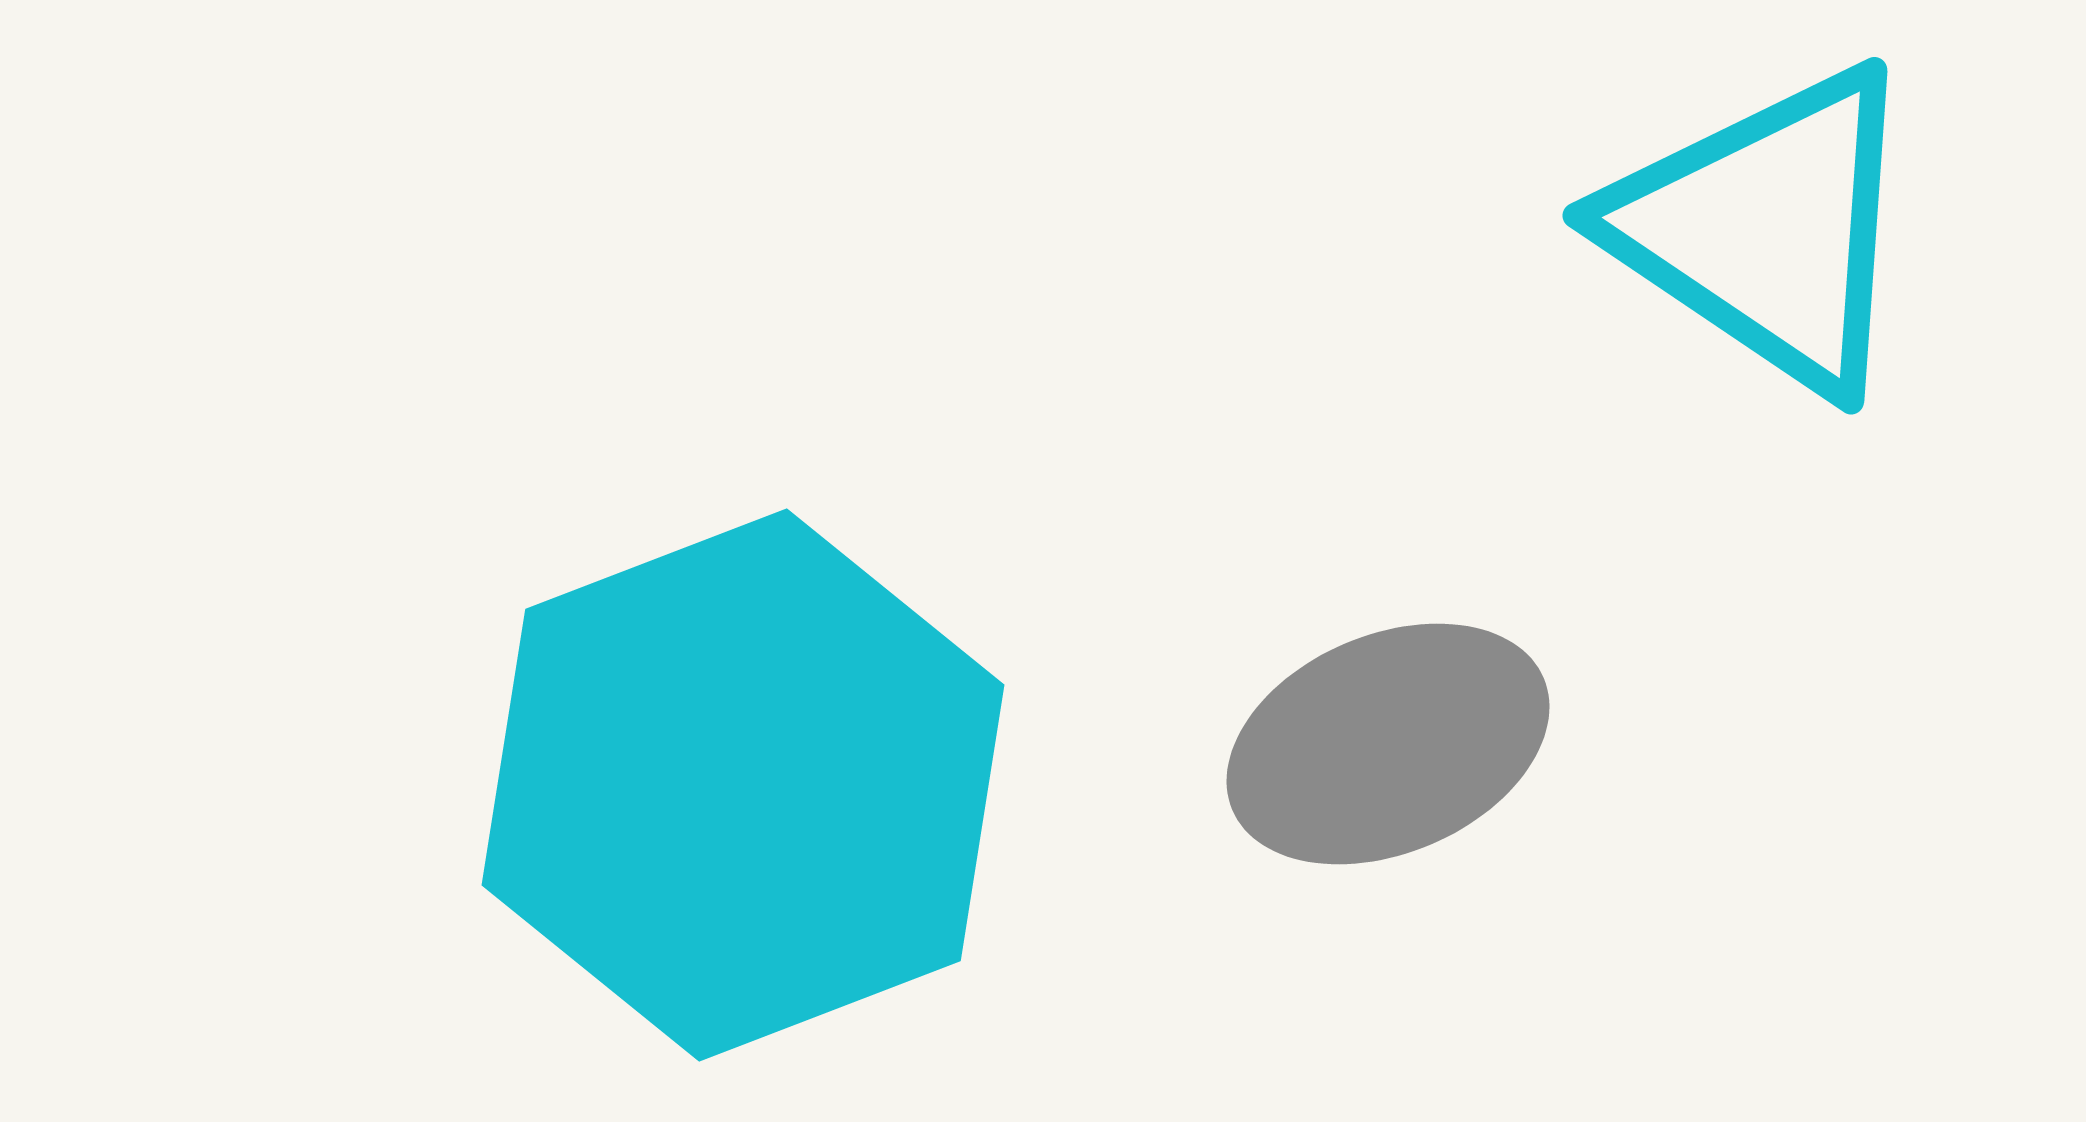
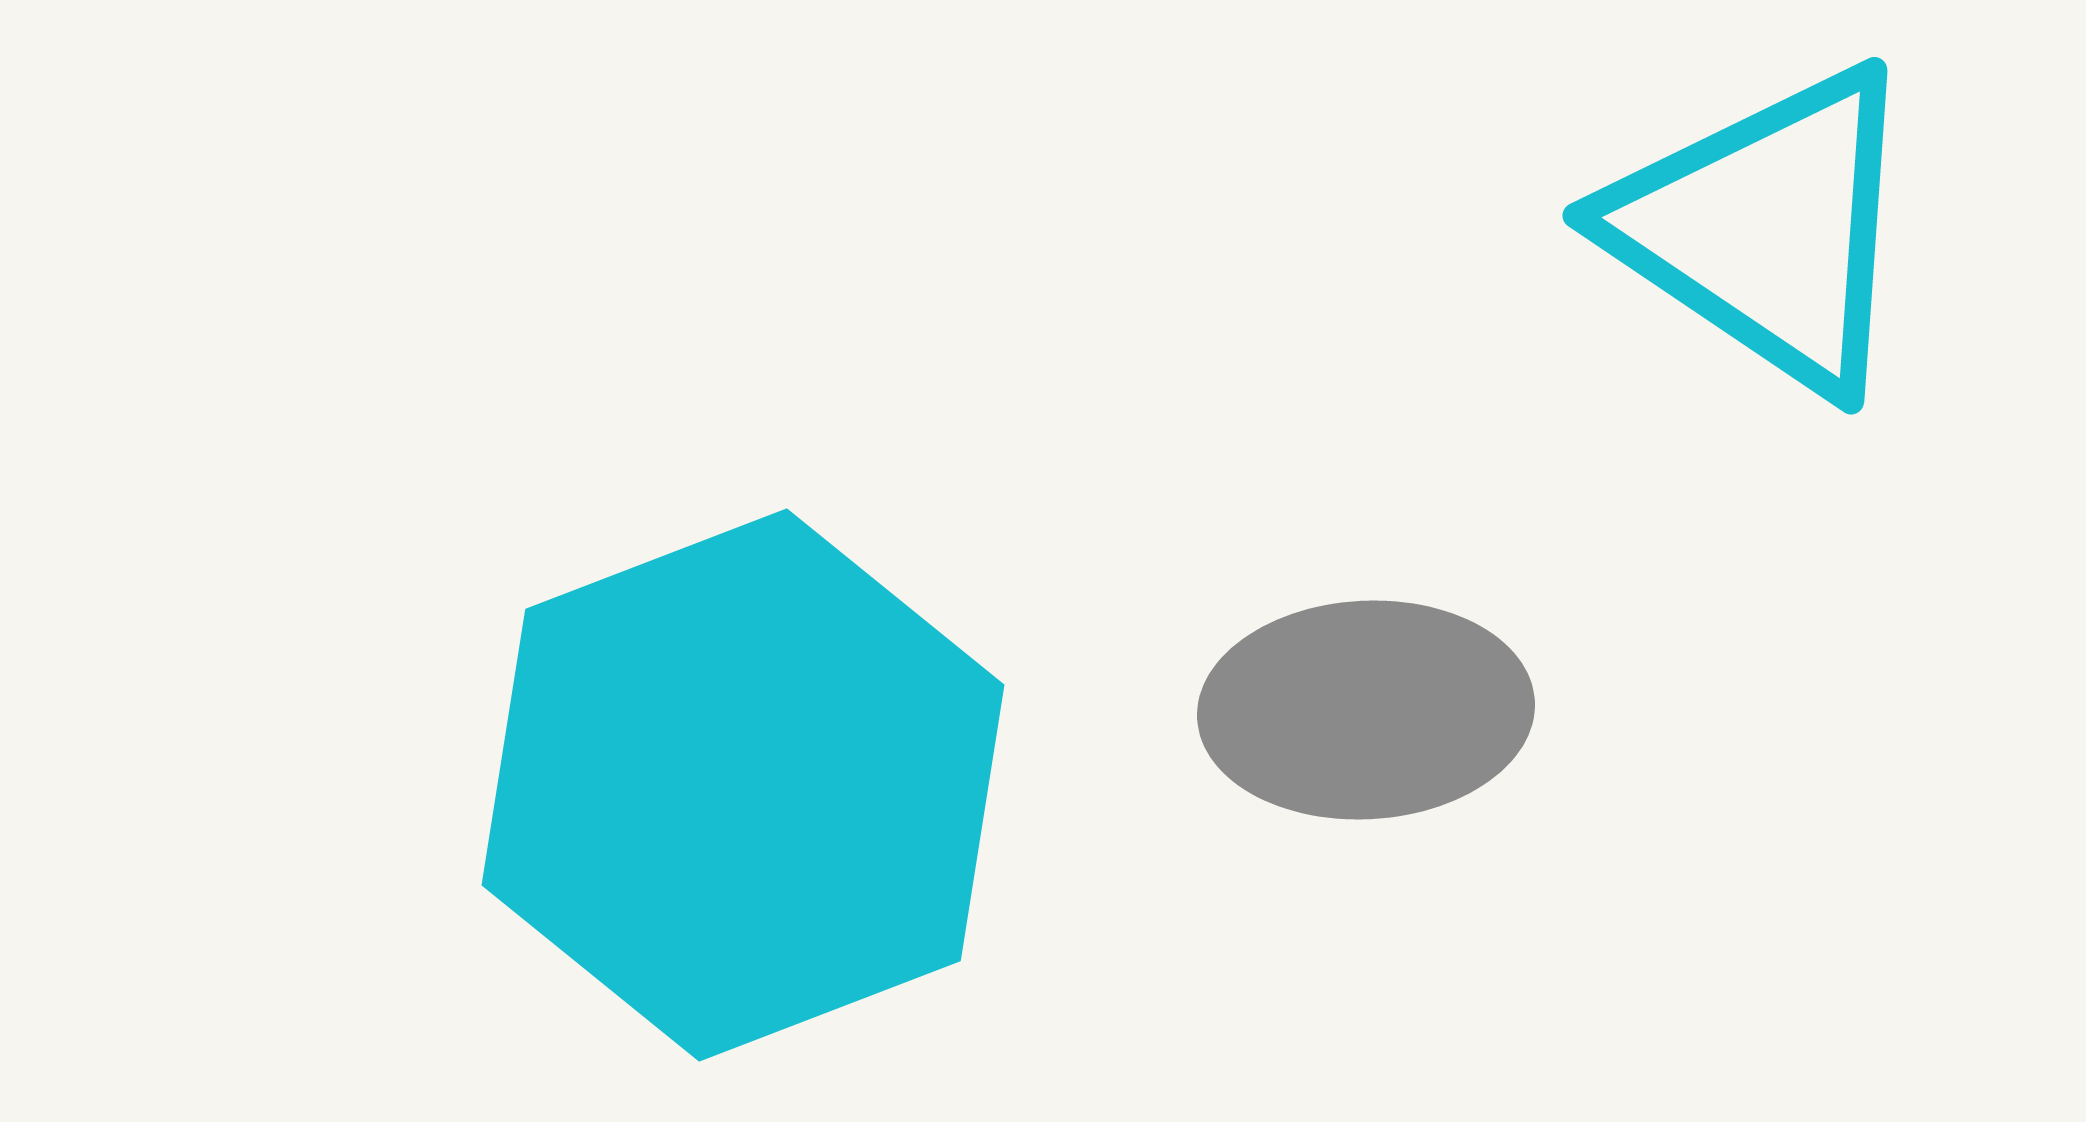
gray ellipse: moved 22 px left, 34 px up; rotated 20 degrees clockwise
